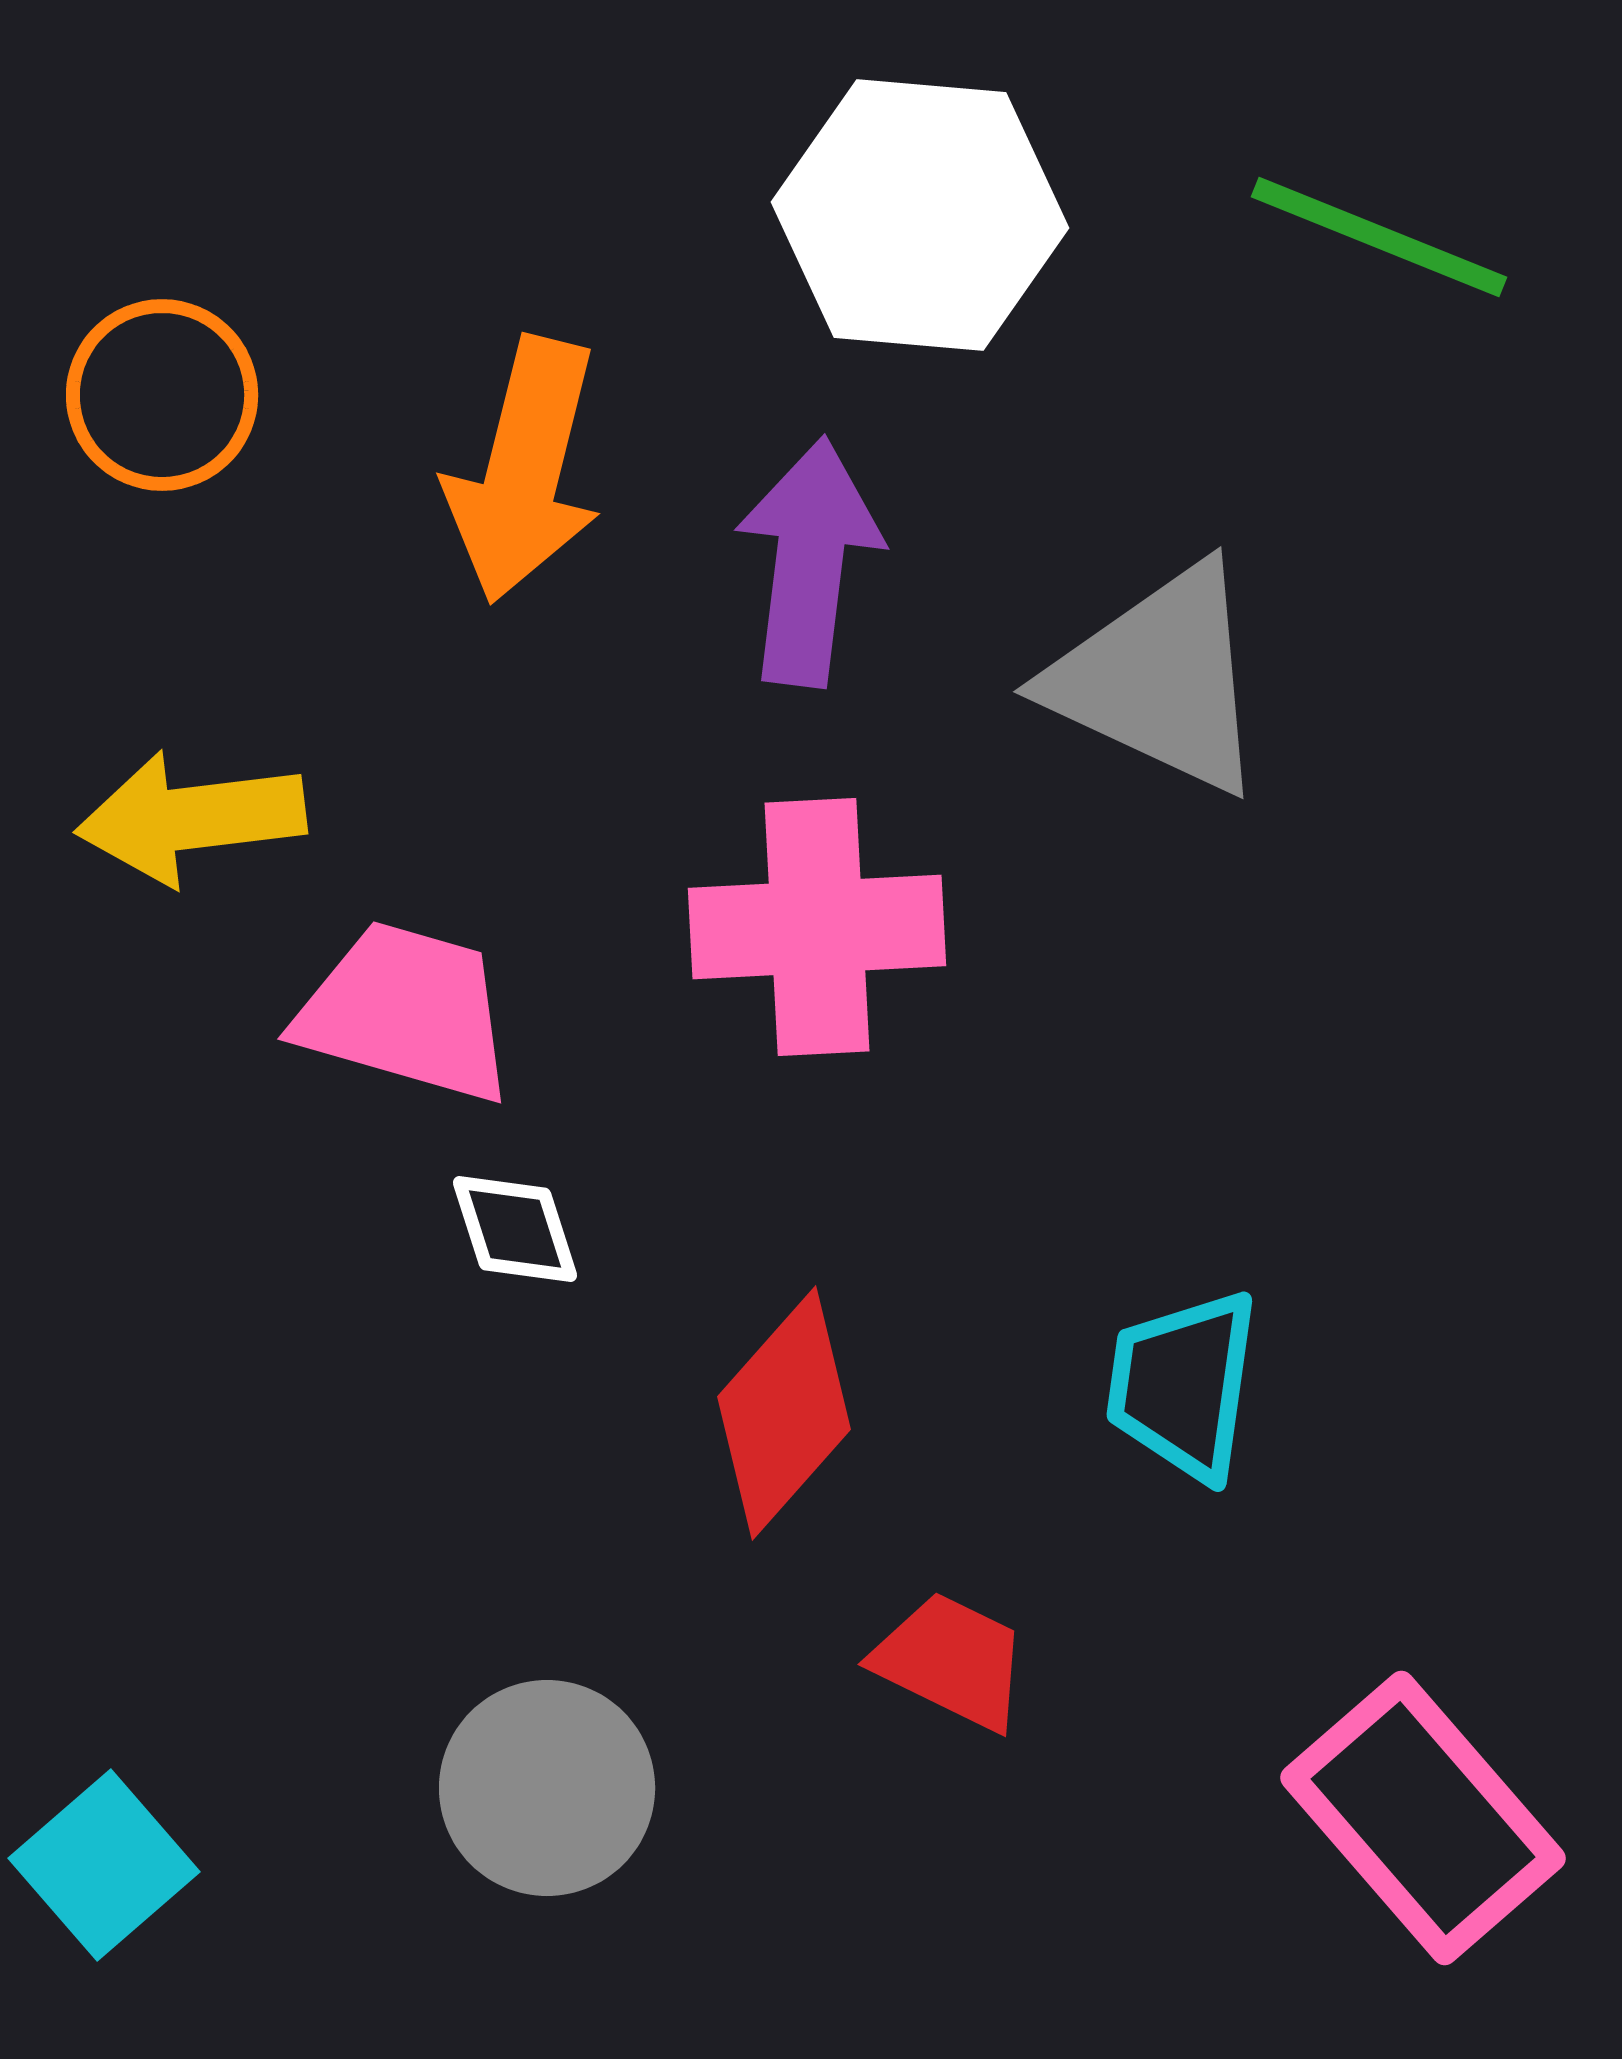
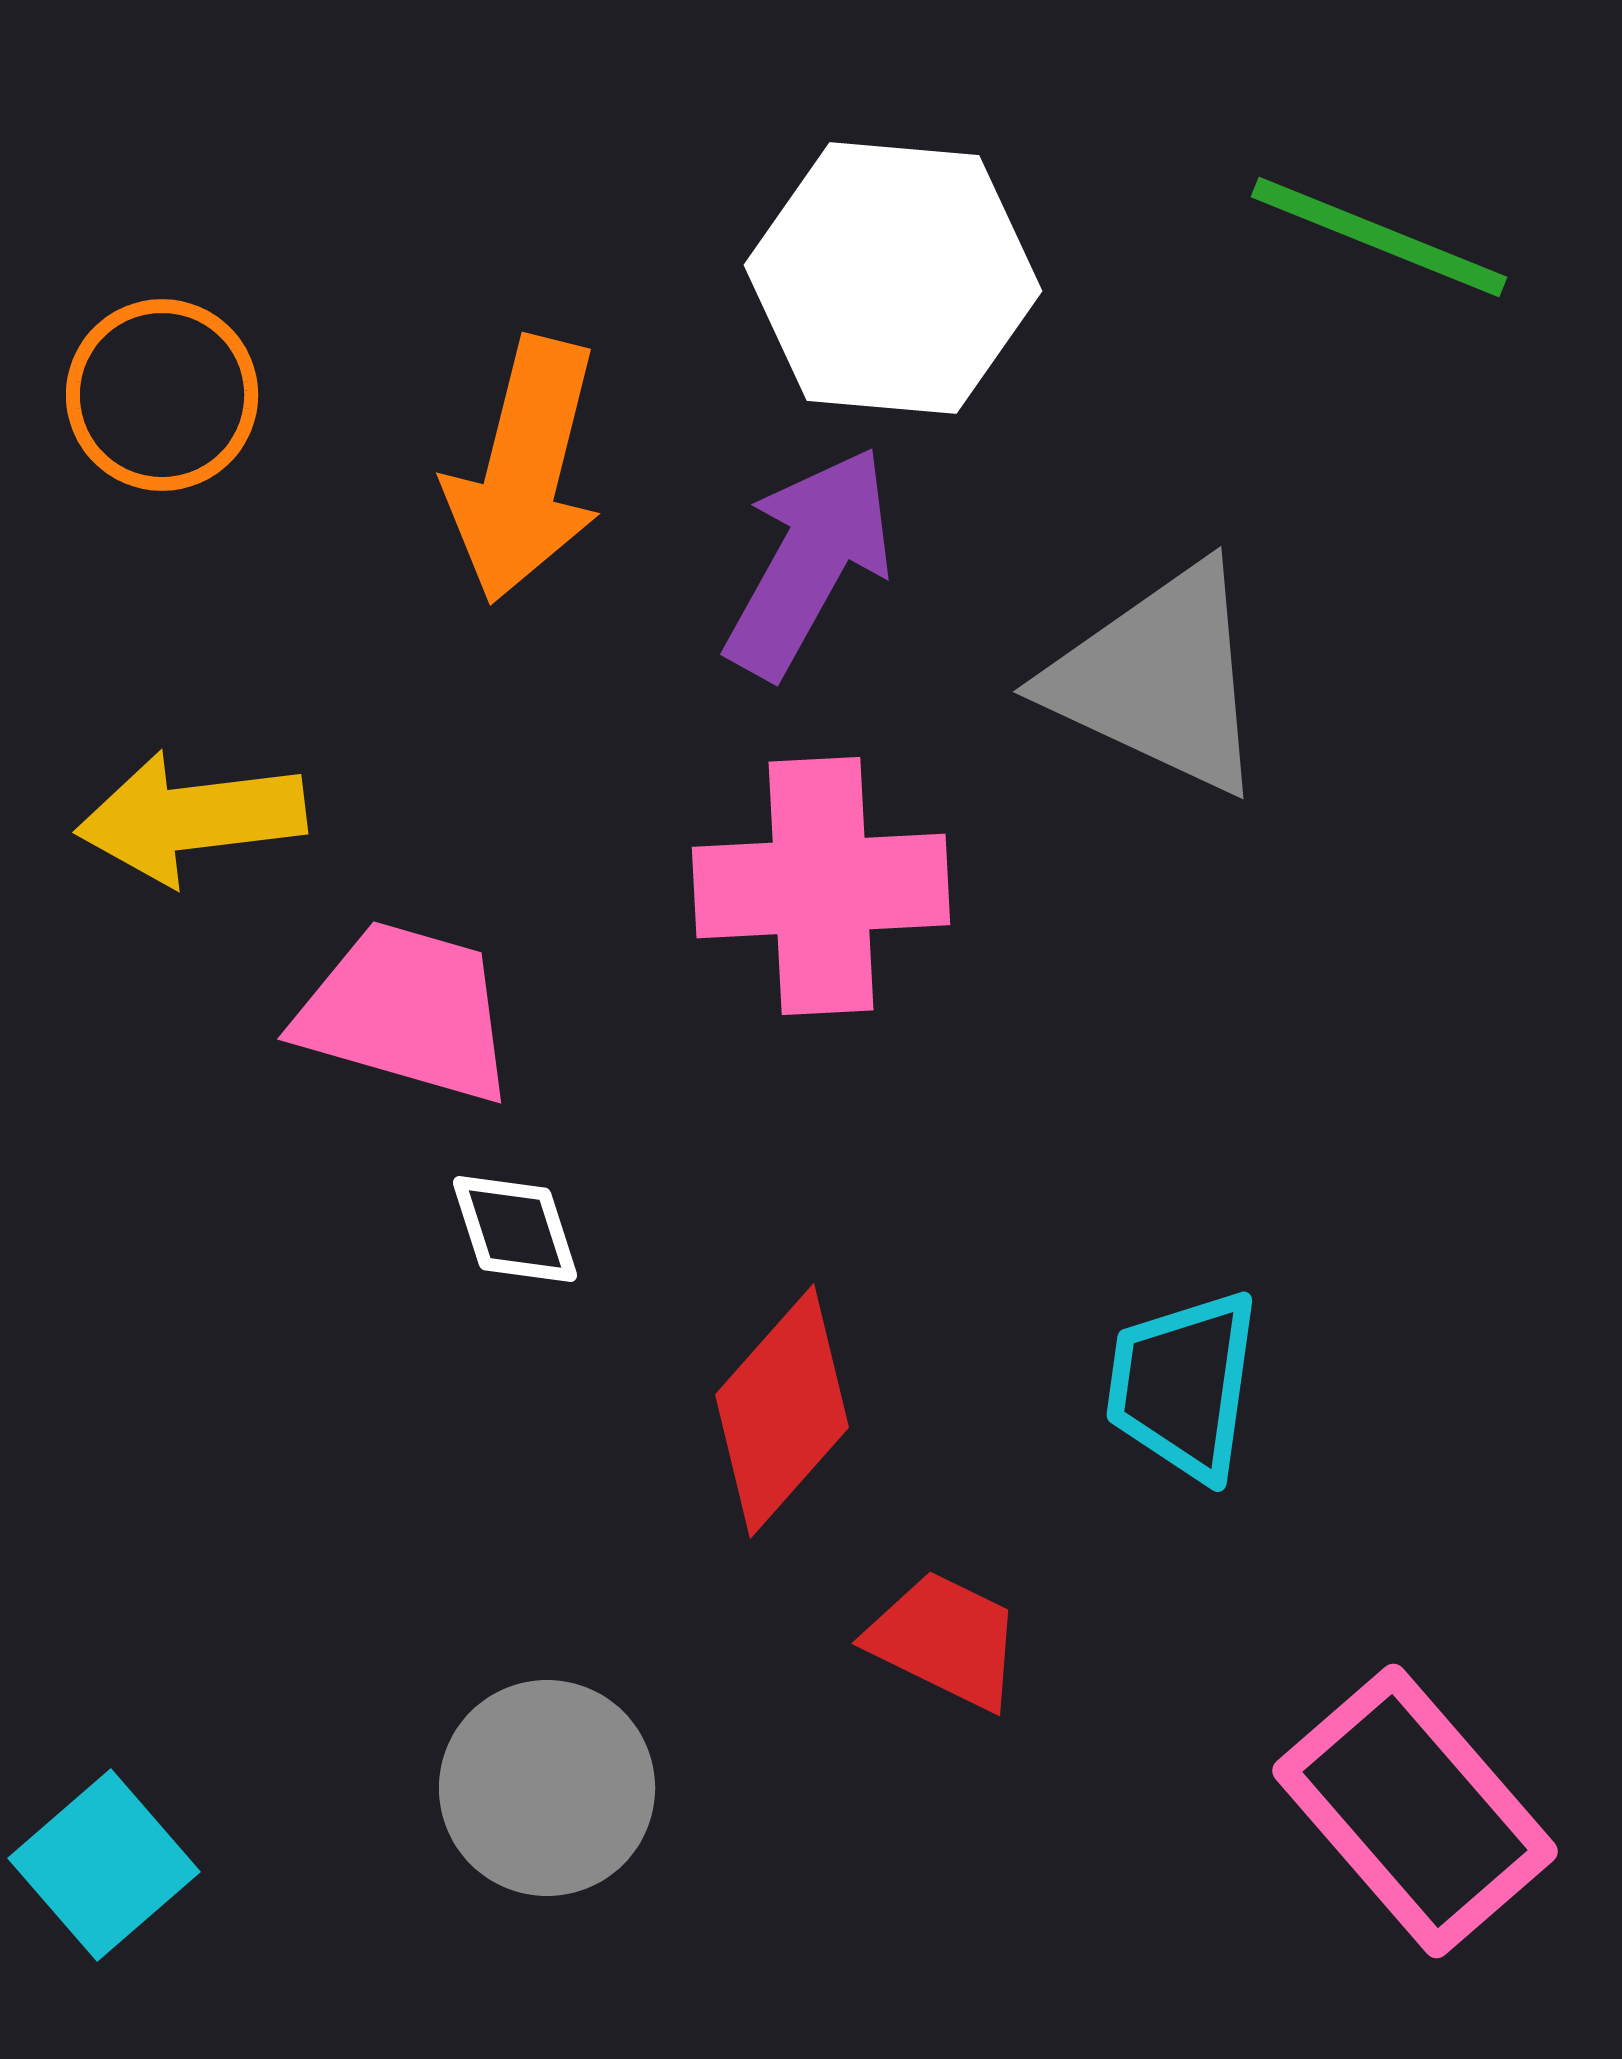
white hexagon: moved 27 px left, 63 px down
purple arrow: rotated 22 degrees clockwise
pink cross: moved 4 px right, 41 px up
red diamond: moved 2 px left, 2 px up
red trapezoid: moved 6 px left, 21 px up
pink rectangle: moved 8 px left, 7 px up
